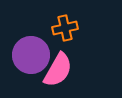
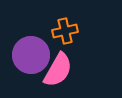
orange cross: moved 3 px down
